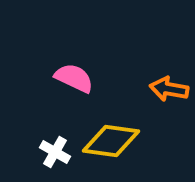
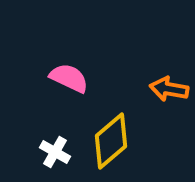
pink semicircle: moved 5 px left
yellow diamond: rotated 48 degrees counterclockwise
